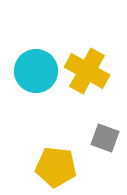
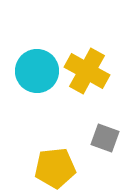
cyan circle: moved 1 px right
yellow pentagon: moved 1 px left, 1 px down; rotated 12 degrees counterclockwise
